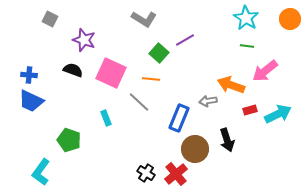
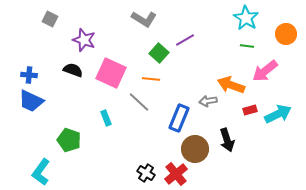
orange circle: moved 4 px left, 15 px down
